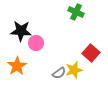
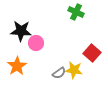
red square: moved 1 px right
yellow star: rotated 24 degrees clockwise
